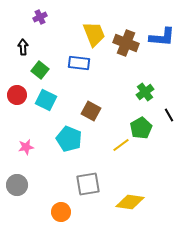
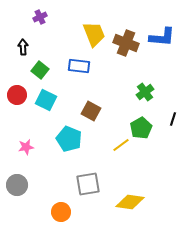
blue rectangle: moved 3 px down
black line: moved 4 px right, 4 px down; rotated 48 degrees clockwise
